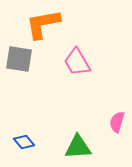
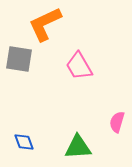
orange L-shape: moved 2 px right; rotated 15 degrees counterclockwise
pink trapezoid: moved 2 px right, 4 px down
blue diamond: rotated 20 degrees clockwise
